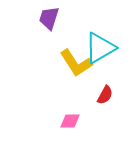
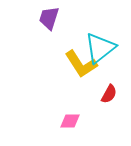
cyan triangle: rotated 8 degrees counterclockwise
yellow L-shape: moved 5 px right, 1 px down
red semicircle: moved 4 px right, 1 px up
